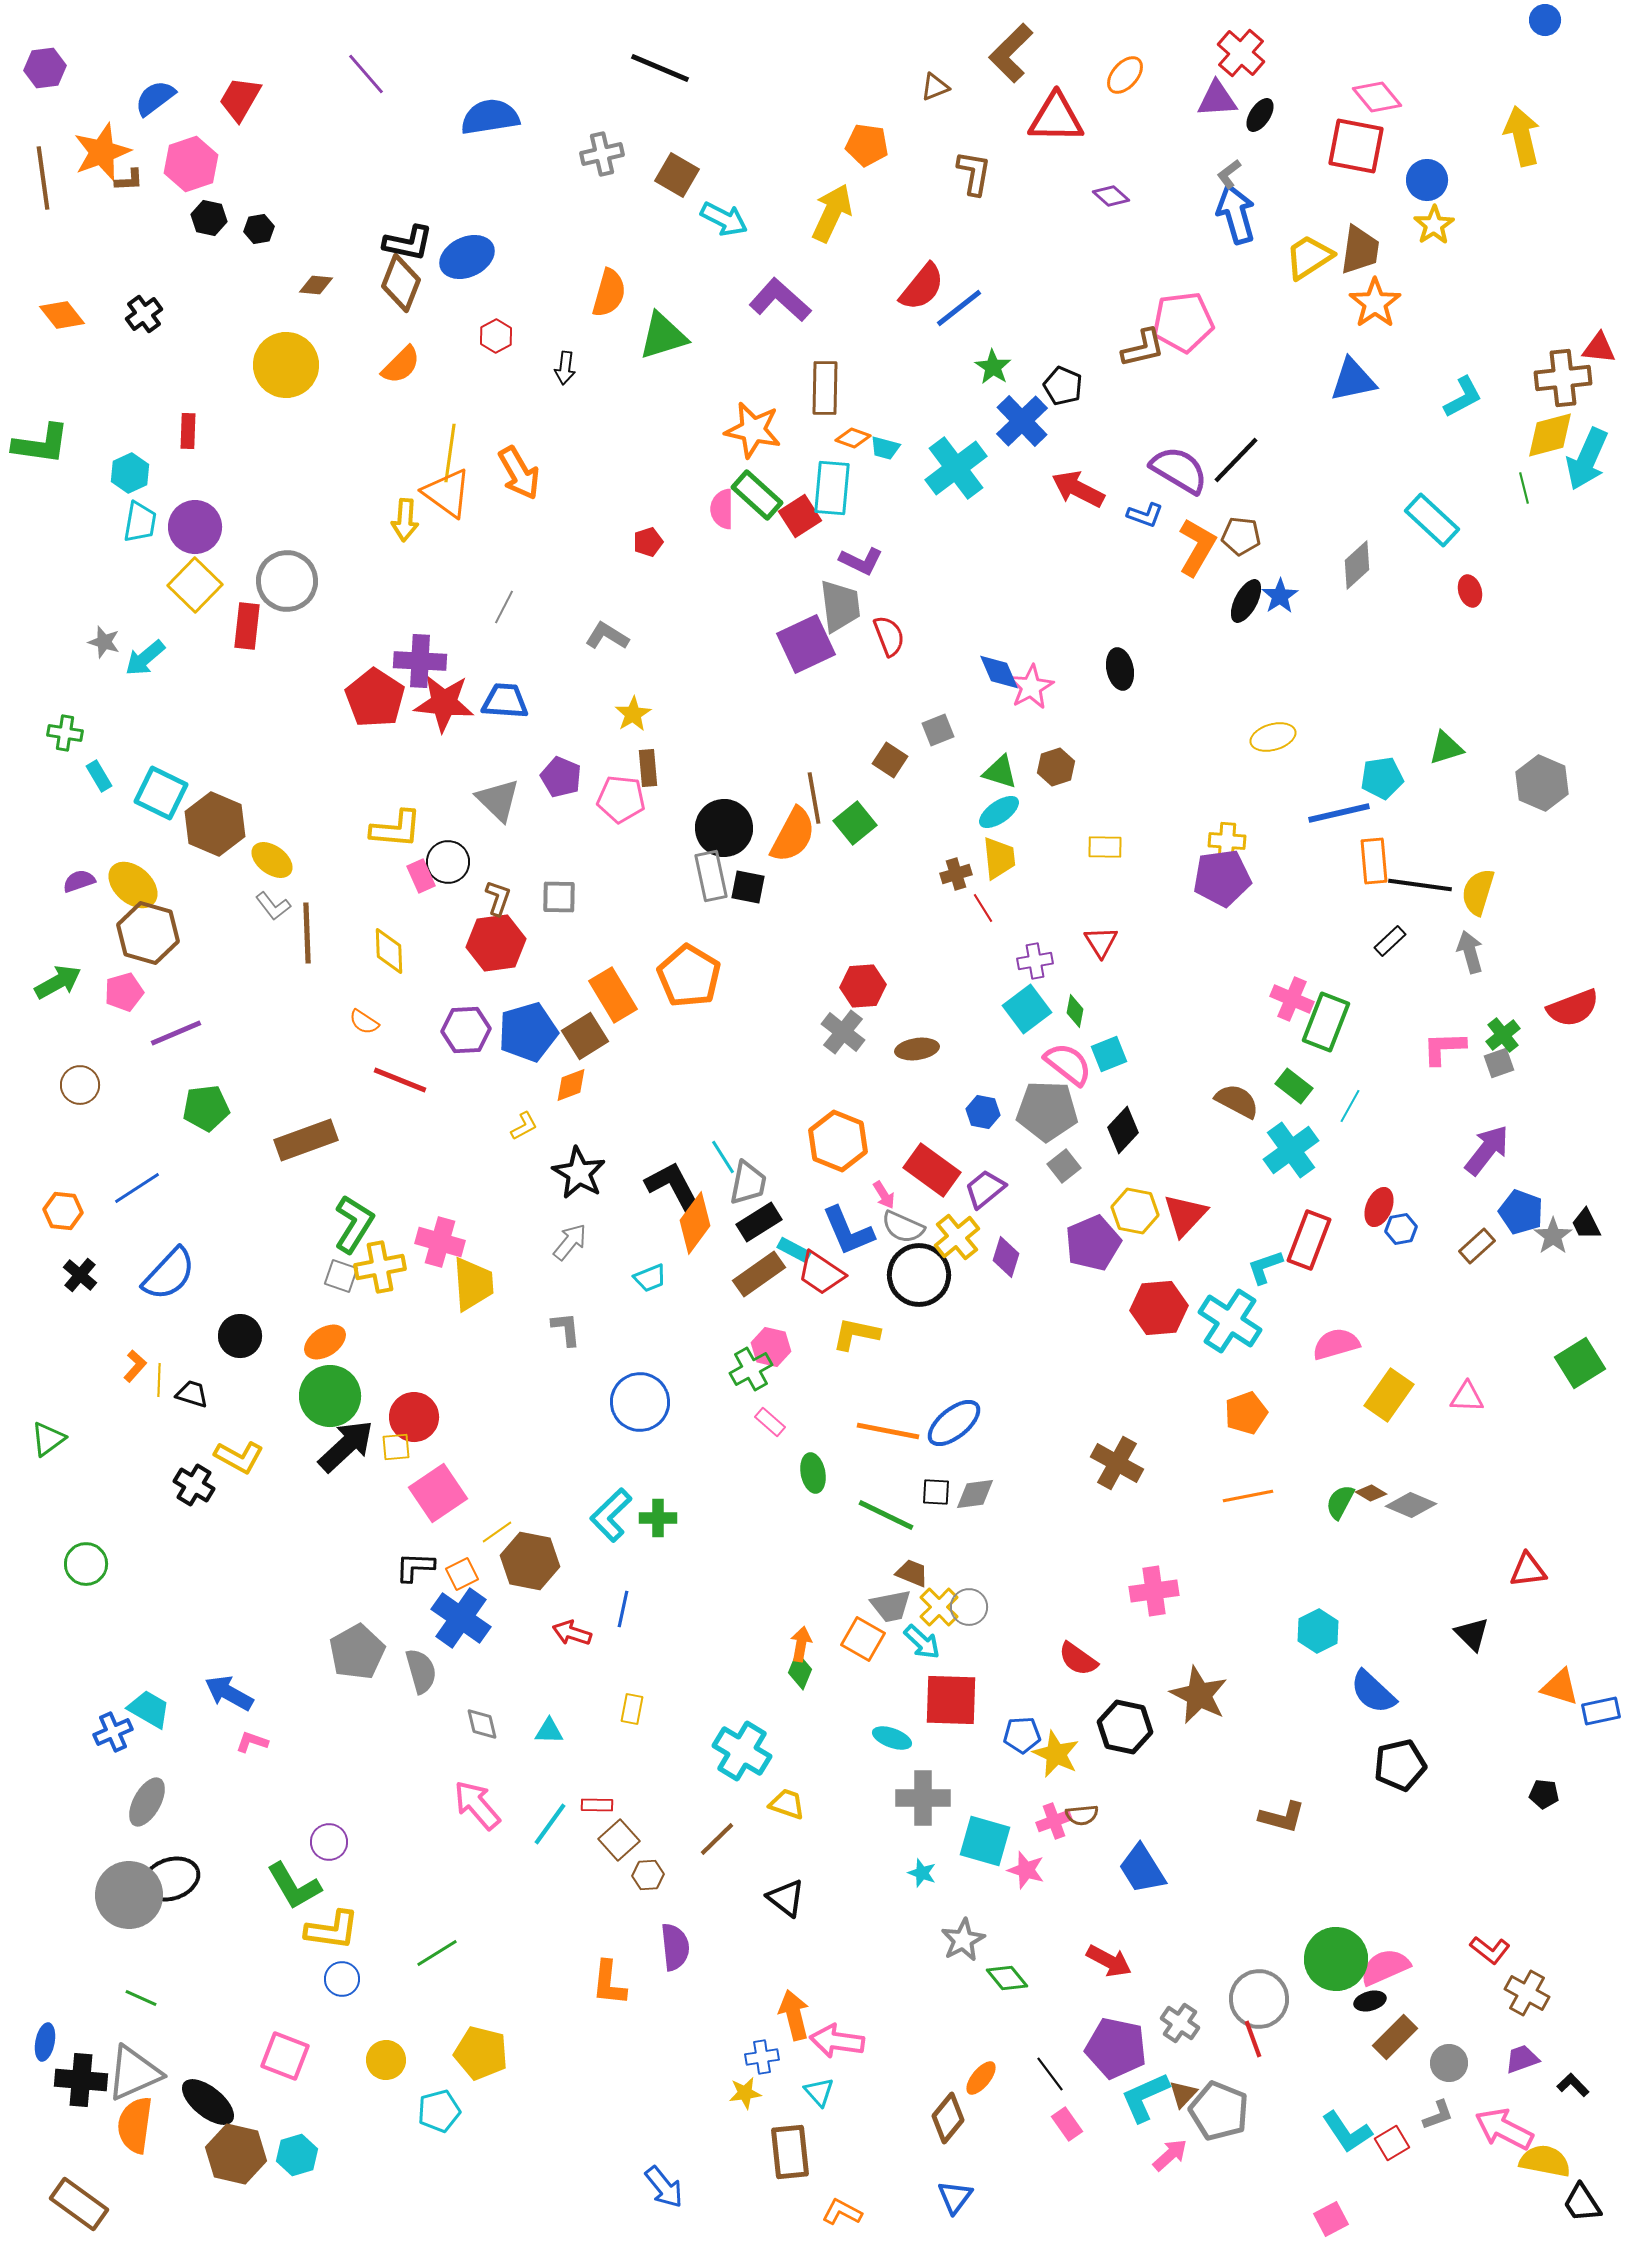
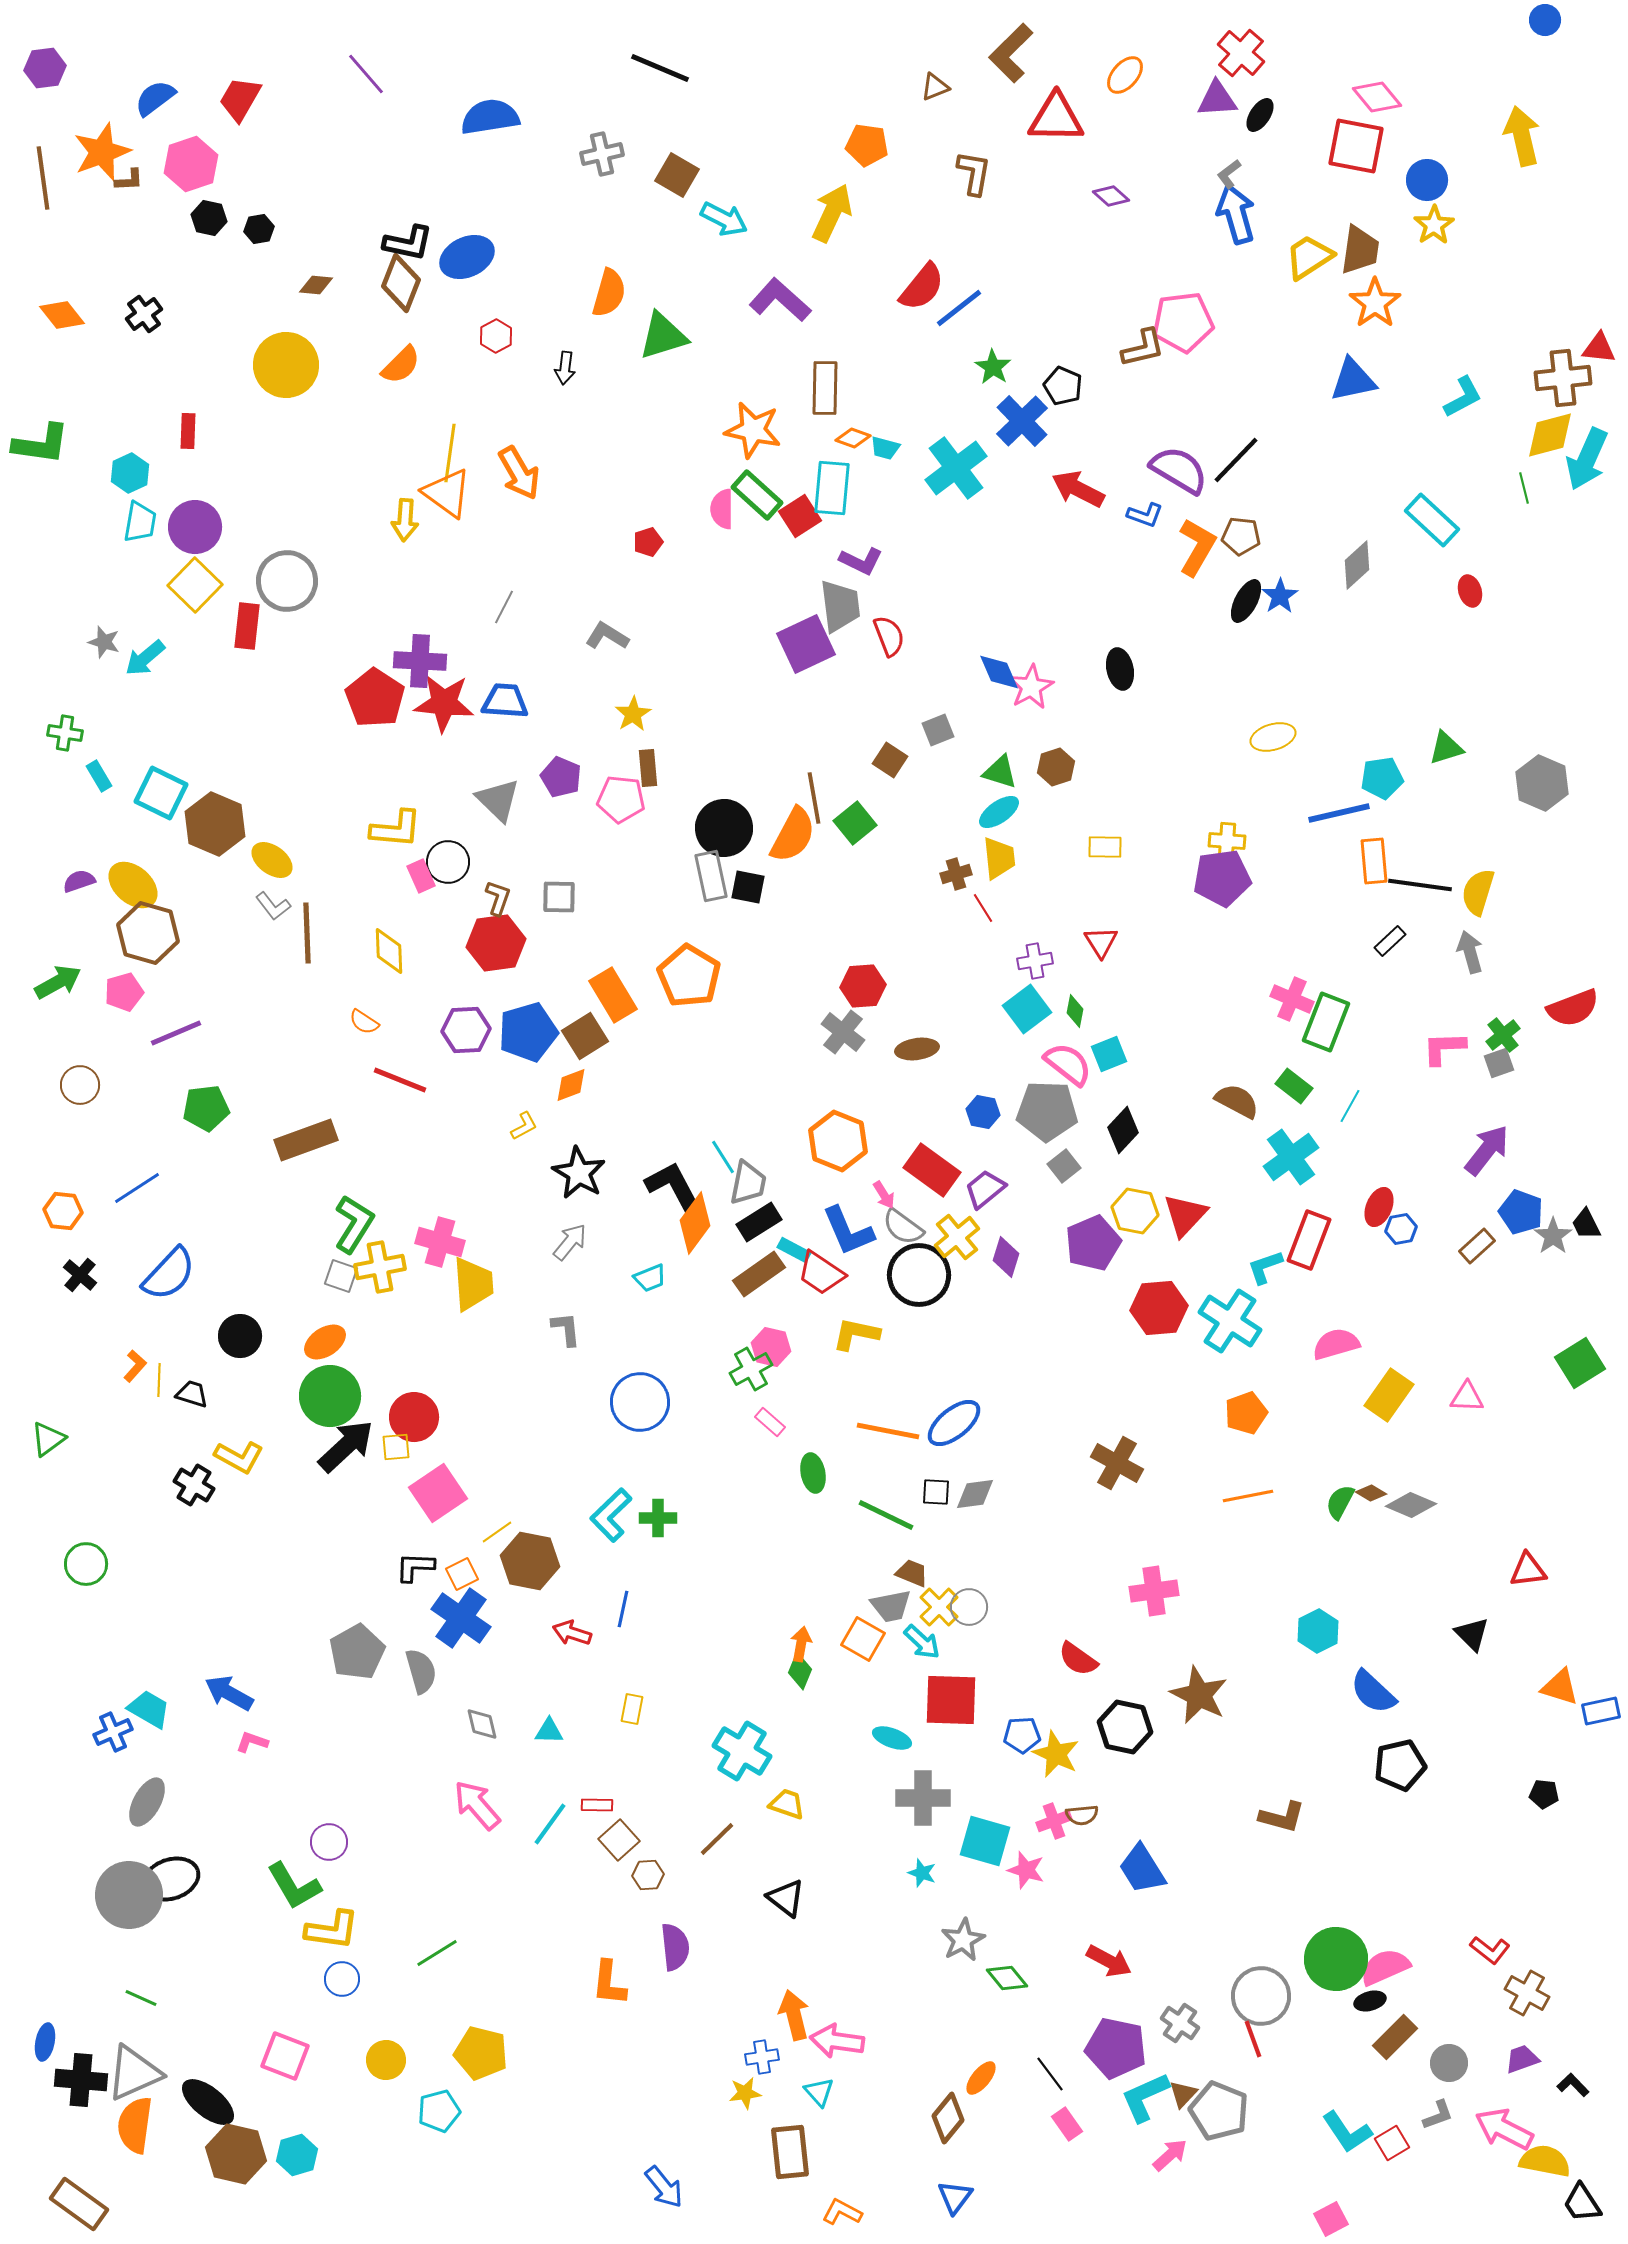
cyan cross at (1291, 1150): moved 7 px down
gray semicircle at (903, 1227): rotated 12 degrees clockwise
gray circle at (1259, 1999): moved 2 px right, 3 px up
